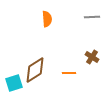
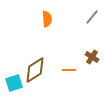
gray line: rotated 49 degrees counterclockwise
orange line: moved 3 px up
